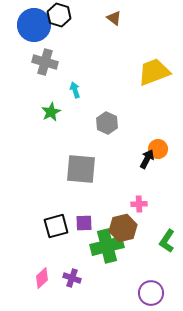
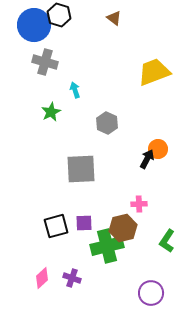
gray square: rotated 8 degrees counterclockwise
